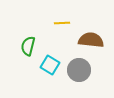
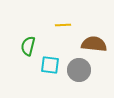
yellow line: moved 1 px right, 2 px down
brown semicircle: moved 3 px right, 4 px down
cyan square: rotated 24 degrees counterclockwise
